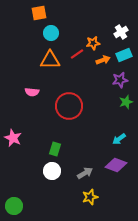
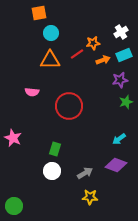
yellow star: rotated 21 degrees clockwise
